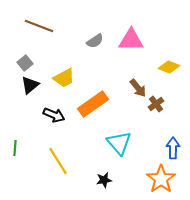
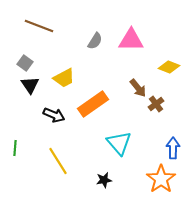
gray semicircle: rotated 24 degrees counterclockwise
gray square: rotated 14 degrees counterclockwise
black triangle: rotated 24 degrees counterclockwise
